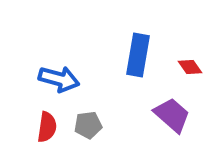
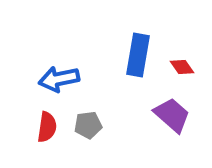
red diamond: moved 8 px left
blue arrow: rotated 153 degrees clockwise
